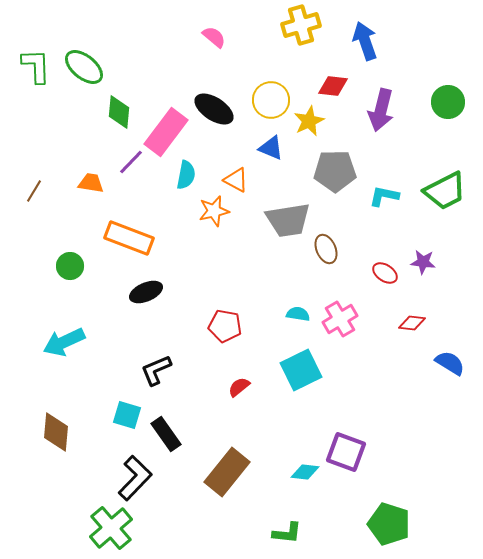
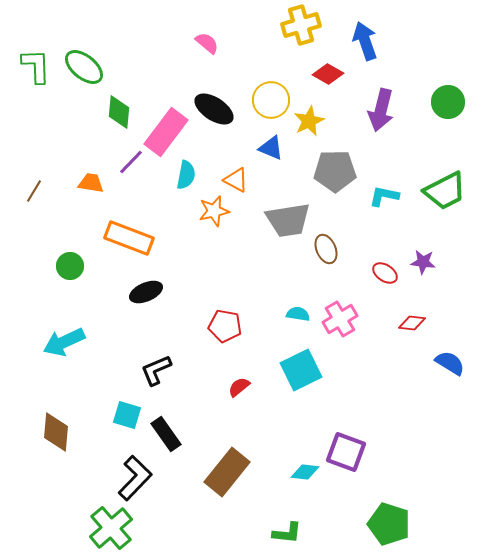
pink semicircle at (214, 37): moved 7 px left, 6 px down
red diamond at (333, 86): moved 5 px left, 12 px up; rotated 24 degrees clockwise
